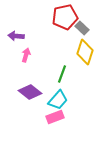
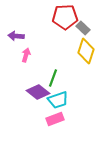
red pentagon: rotated 10 degrees clockwise
gray rectangle: moved 1 px right
yellow diamond: moved 1 px right, 1 px up
green line: moved 9 px left, 4 px down
purple diamond: moved 8 px right
cyan trapezoid: rotated 30 degrees clockwise
pink rectangle: moved 2 px down
